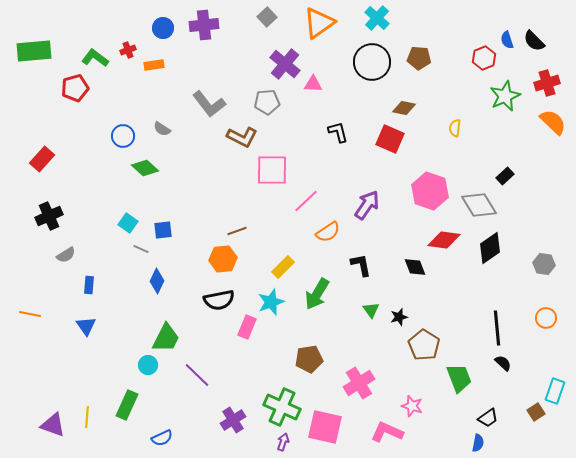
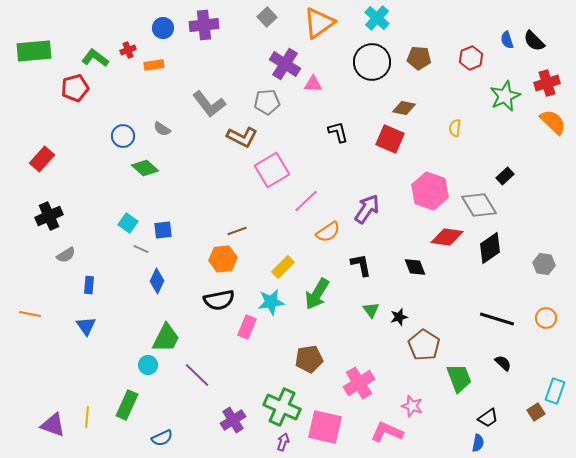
red hexagon at (484, 58): moved 13 px left
purple cross at (285, 64): rotated 8 degrees counterclockwise
pink square at (272, 170): rotated 32 degrees counterclockwise
purple arrow at (367, 205): moved 4 px down
red diamond at (444, 240): moved 3 px right, 3 px up
cyan star at (271, 302): rotated 12 degrees clockwise
black line at (497, 328): moved 9 px up; rotated 68 degrees counterclockwise
